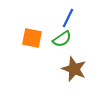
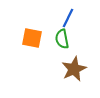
green semicircle: rotated 114 degrees clockwise
brown star: rotated 25 degrees clockwise
